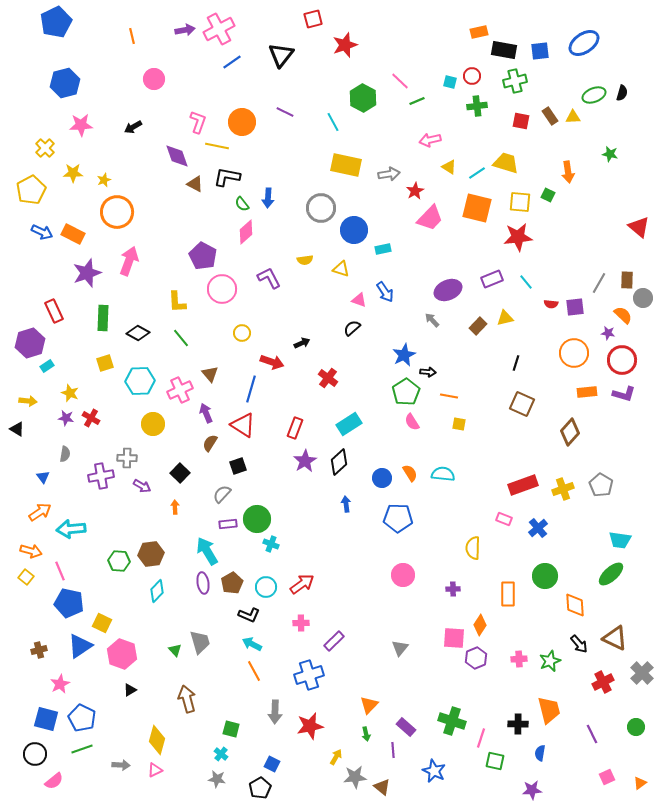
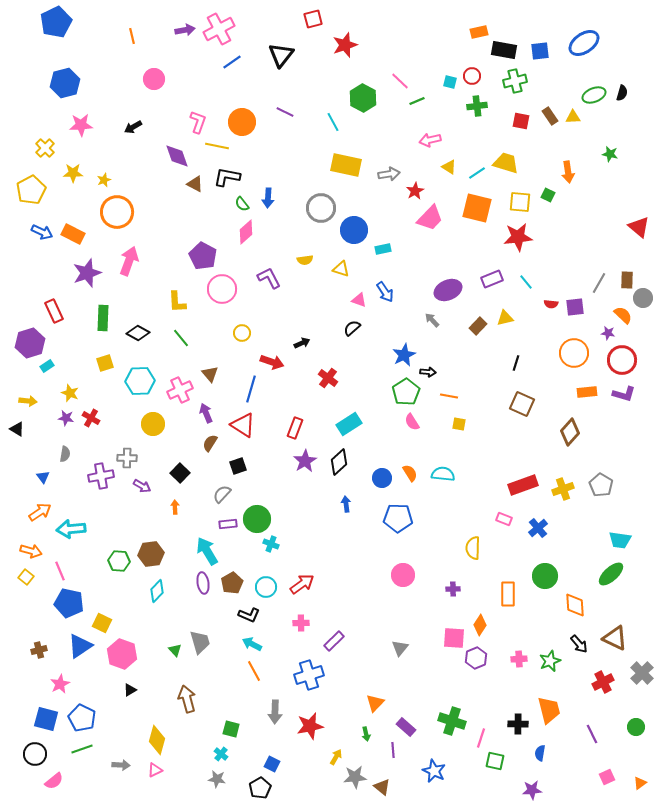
orange triangle at (369, 705): moved 6 px right, 2 px up
